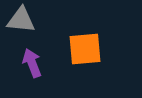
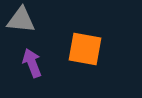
orange square: rotated 15 degrees clockwise
